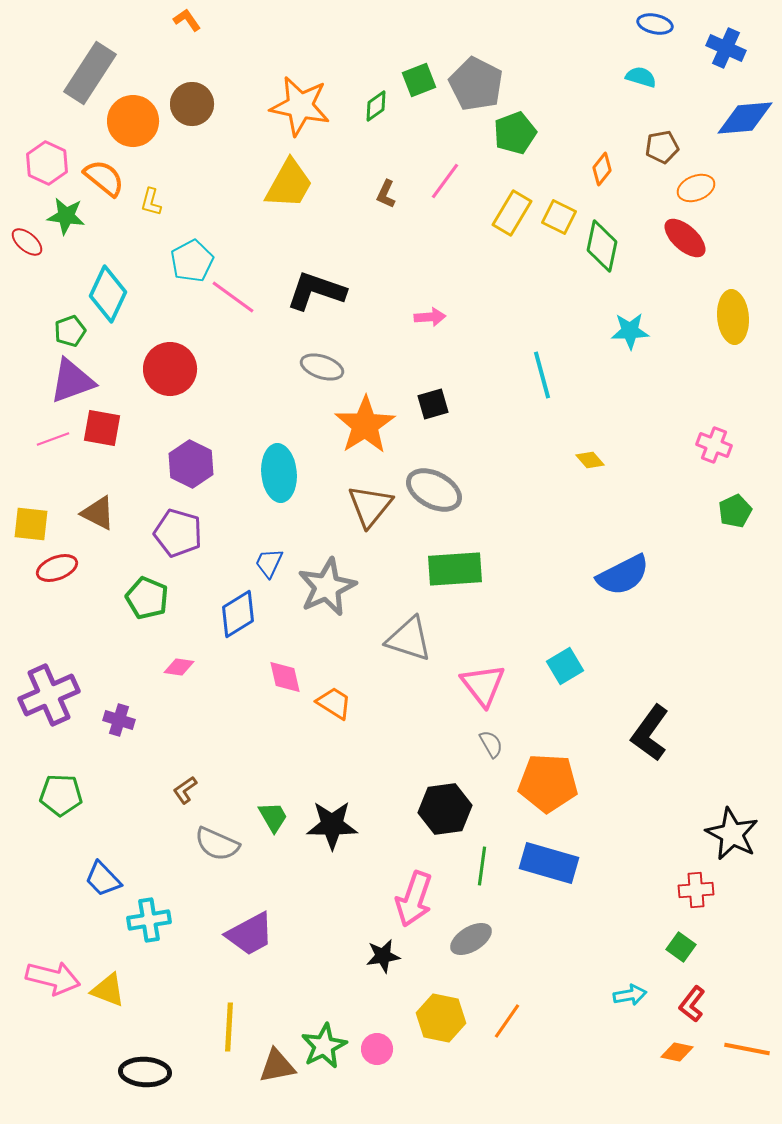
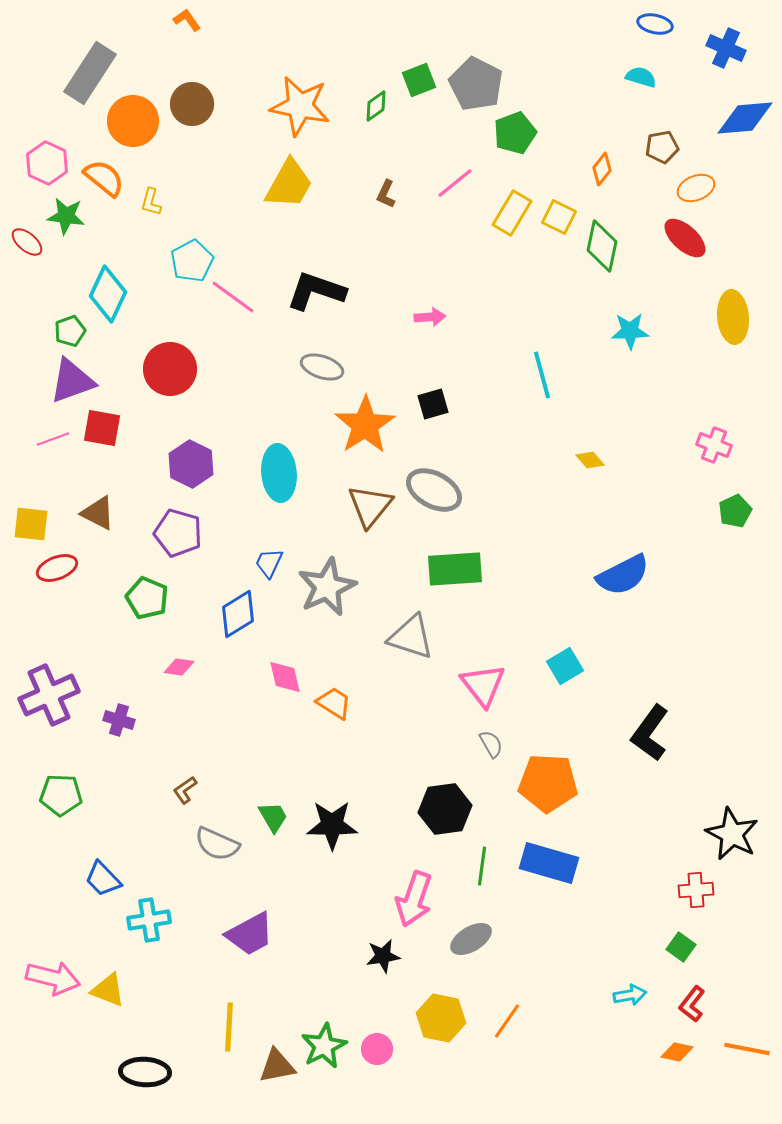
pink line at (445, 181): moved 10 px right, 2 px down; rotated 15 degrees clockwise
gray triangle at (409, 639): moved 2 px right, 2 px up
